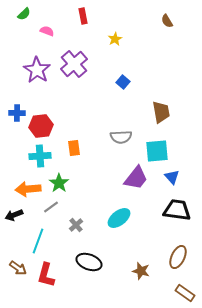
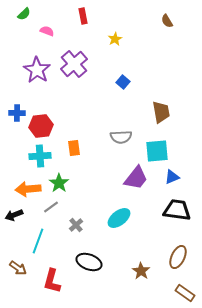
blue triangle: rotated 49 degrees clockwise
brown star: rotated 18 degrees clockwise
red L-shape: moved 6 px right, 6 px down
